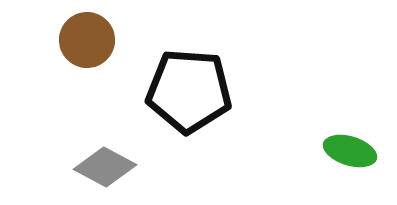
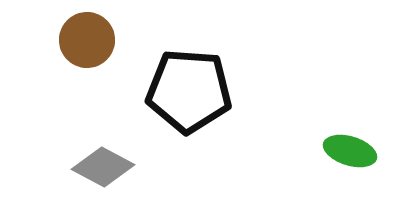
gray diamond: moved 2 px left
